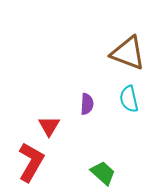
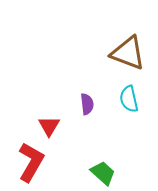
purple semicircle: rotated 10 degrees counterclockwise
